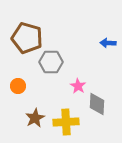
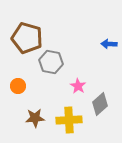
blue arrow: moved 1 px right, 1 px down
gray hexagon: rotated 10 degrees clockwise
gray diamond: moved 3 px right; rotated 45 degrees clockwise
brown star: rotated 24 degrees clockwise
yellow cross: moved 3 px right, 2 px up
